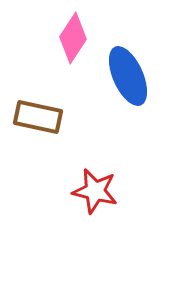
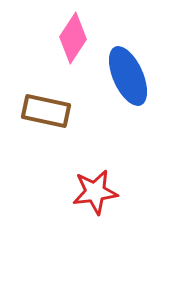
brown rectangle: moved 8 px right, 6 px up
red star: moved 1 px down; rotated 21 degrees counterclockwise
